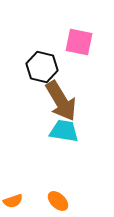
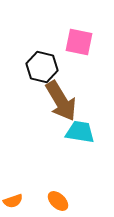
cyan trapezoid: moved 16 px right, 1 px down
